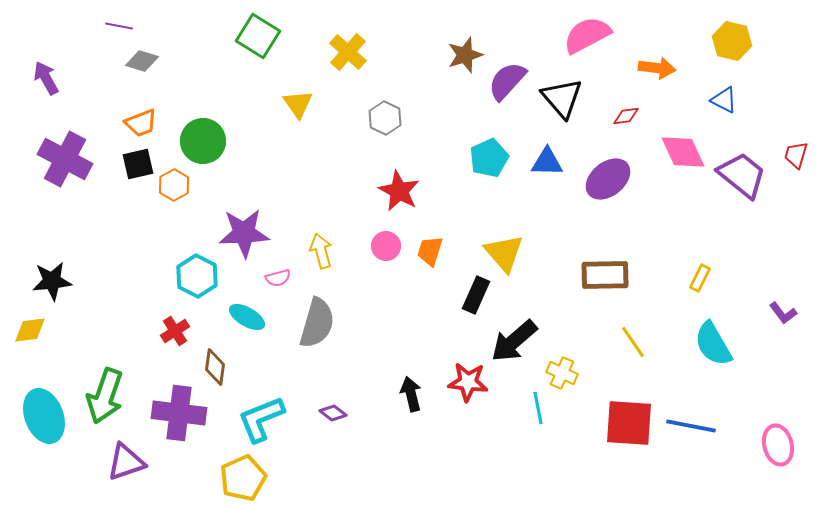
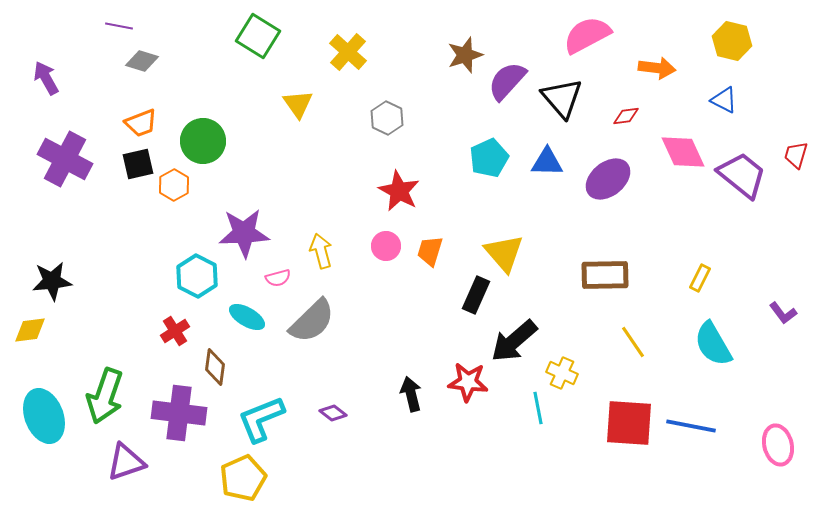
gray hexagon at (385, 118): moved 2 px right
gray semicircle at (317, 323): moved 5 px left, 2 px up; rotated 30 degrees clockwise
